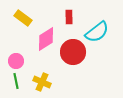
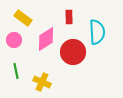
cyan semicircle: rotated 55 degrees counterclockwise
pink circle: moved 2 px left, 21 px up
green line: moved 10 px up
